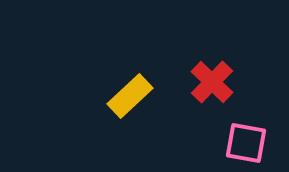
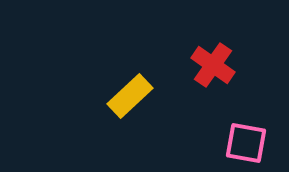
red cross: moved 1 px right, 17 px up; rotated 9 degrees counterclockwise
